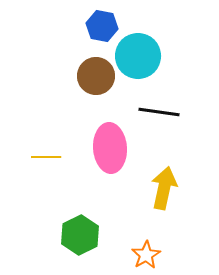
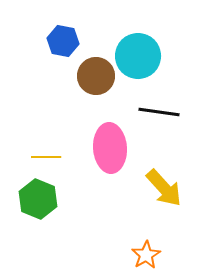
blue hexagon: moved 39 px left, 15 px down
yellow arrow: rotated 126 degrees clockwise
green hexagon: moved 42 px left, 36 px up; rotated 12 degrees counterclockwise
